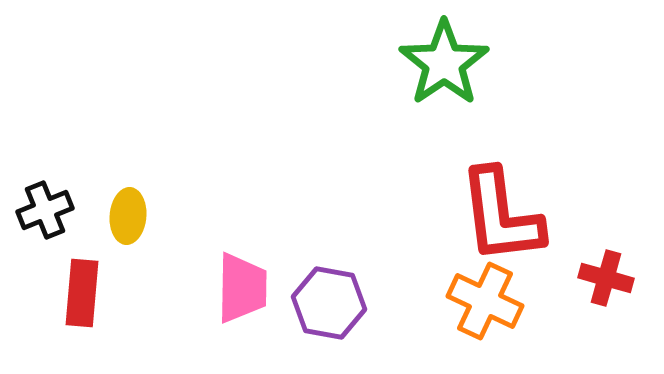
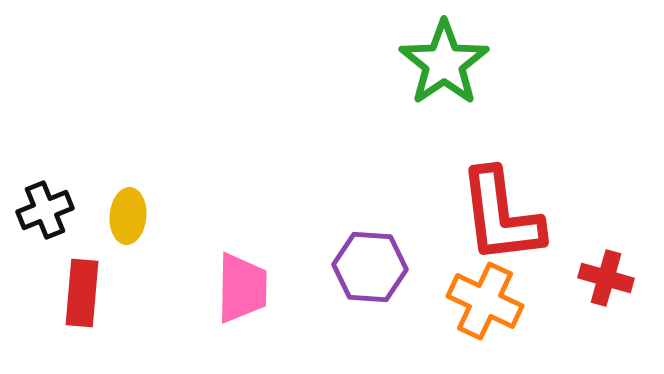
purple hexagon: moved 41 px right, 36 px up; rotated 6 degrees counterclockwise
